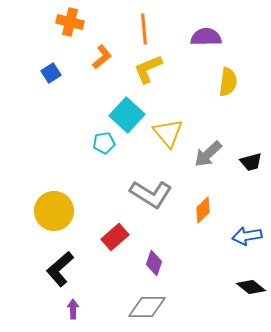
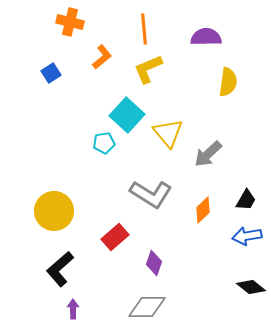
black trapezoid: moved 5 px left, 38 px down; rotated 45 degrees counterclockwise
